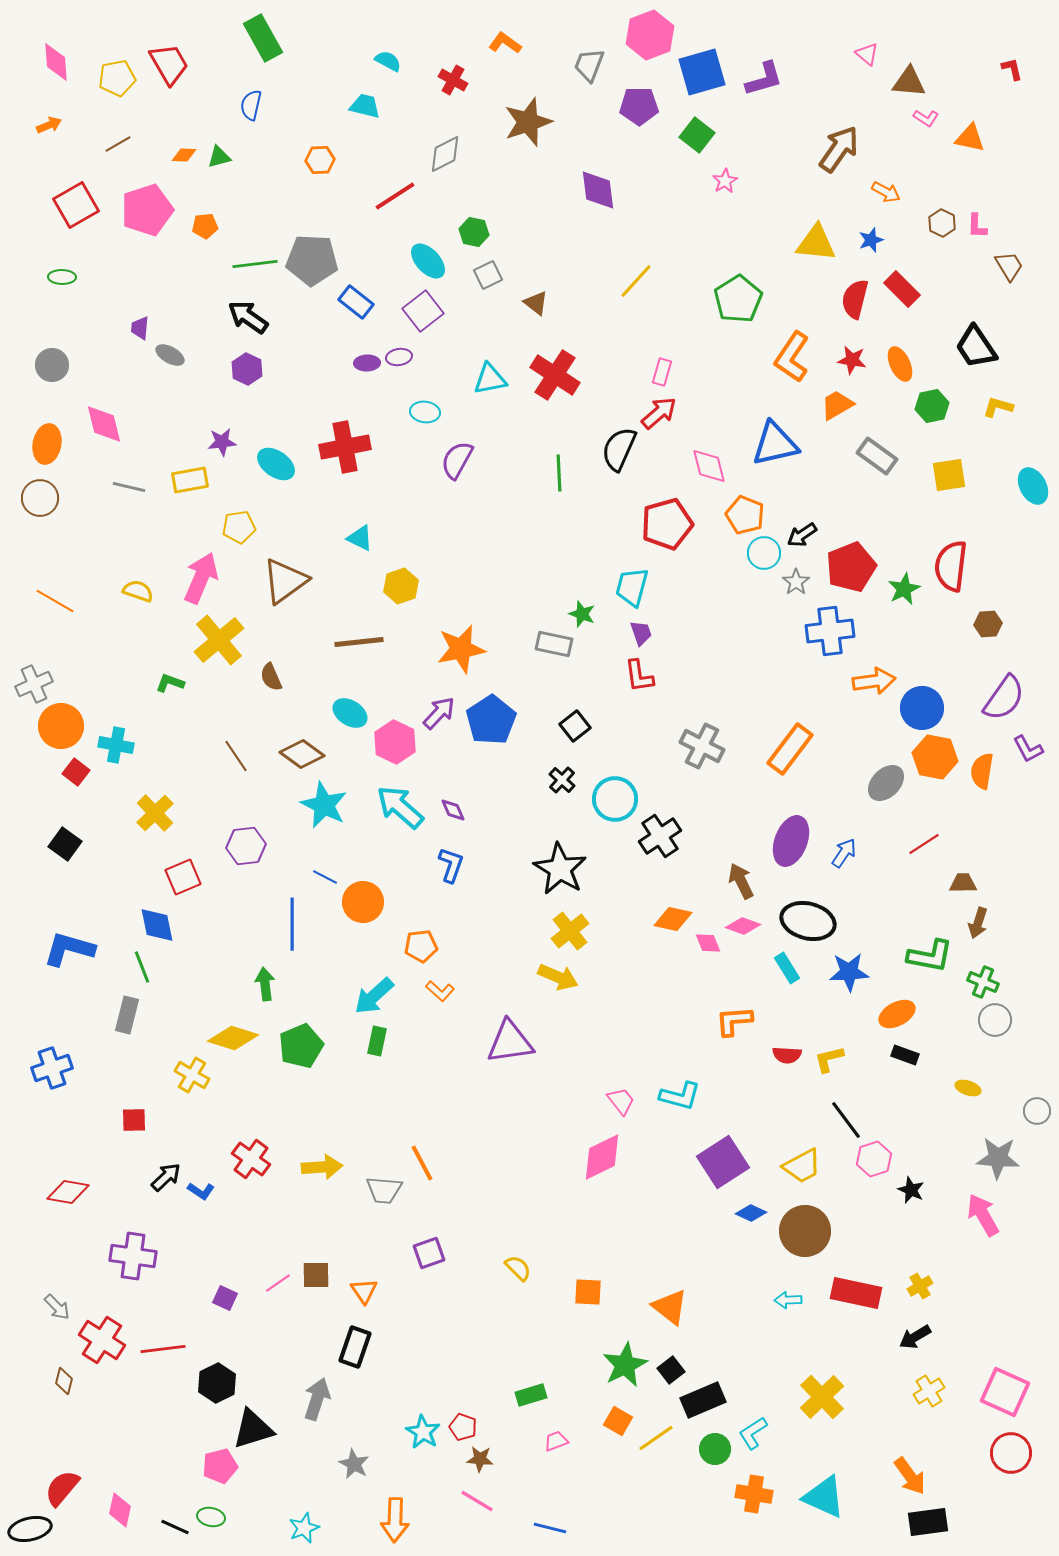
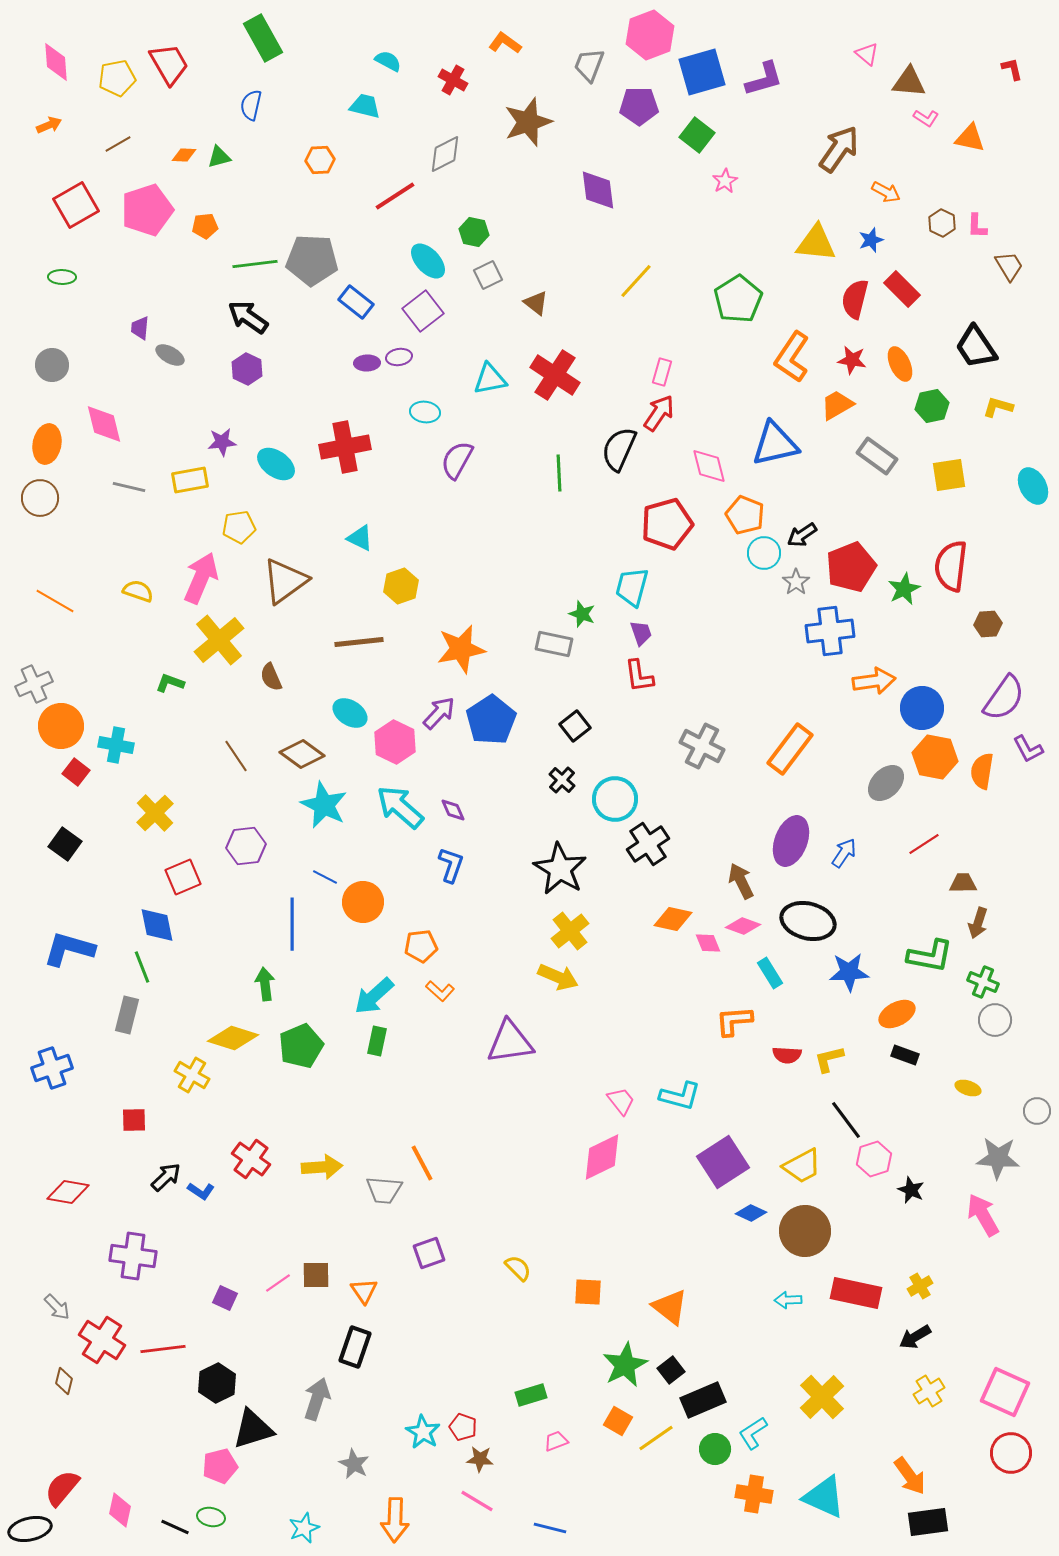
red arrow at (659, 413): rotated 15 degrees counterclockwise
black cross at (660, 836): moved 12 px left, 8 px down
cyan rectangle at (787, 968): moved 17 px left, 5 px down
